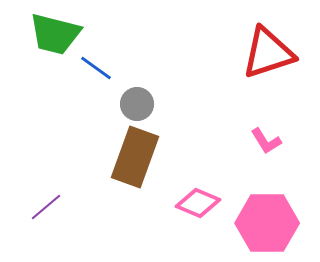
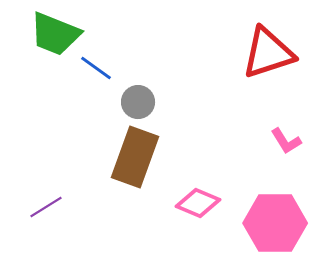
green trapezoid: rotated 8 degrees clockwise
gray circle: moved 1 px right, 2 px up
pink L-shape: moved 20 px right
purple line: rotated 8 degrees clockwise
pink hexagon: moved 8 px right
